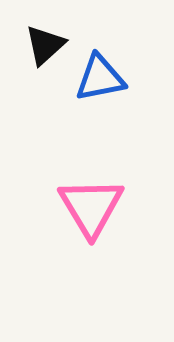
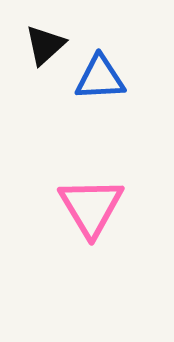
blue triangle: rotated 8 degrees clockwise
